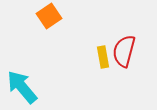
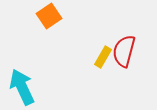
yellow rectangle: rotated 40 degrees clockwise
cyan arrow: rotated 15 degrees clockwise
